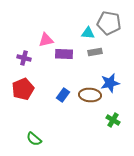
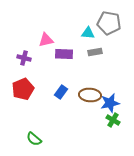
blue star: moved 20 px down
blue rectangle: moved 2 px left, 3 px up
